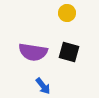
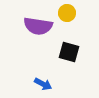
purple semicircle: moved 5 px right, 26 px up
blue arrow: moved 2 px up; rotated 24 degrees counterclockwise
